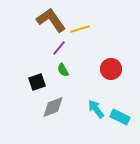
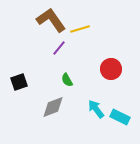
green semicircle: moved 4 px right, 10 px down
black square: moved 18 px left
